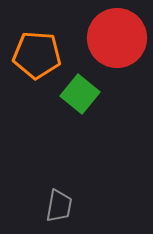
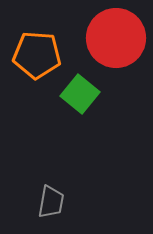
red circle: moved 1 px left
gray trapezoid: moved 8 px left, 4 px up
